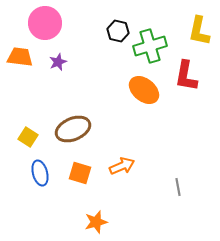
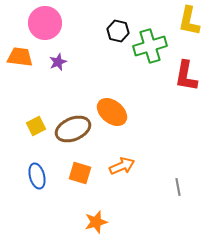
yellow L-shape: moved 10 px left, 10 px up
orange ellipse: moved 32 px left, 22 px down
yellow square: moved 8 px right, 11 px up; rotated 30 degrees clockwise
blue ellipse: moved 3 px left, 3 px down
